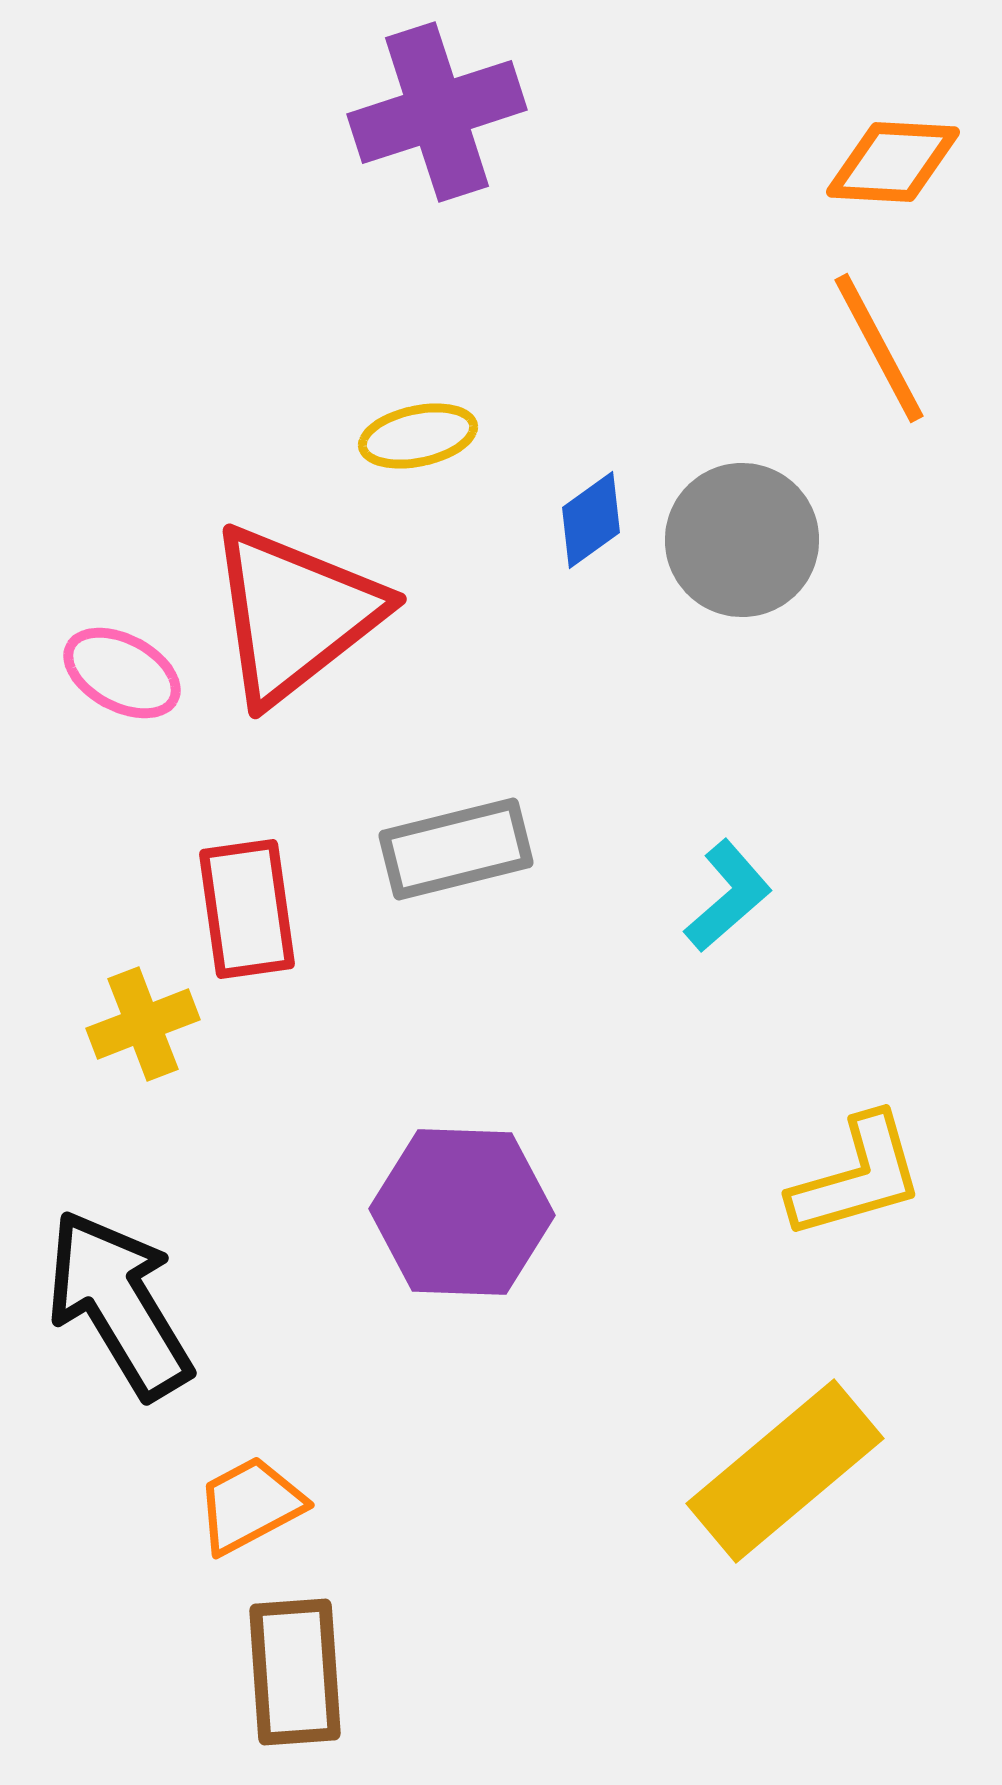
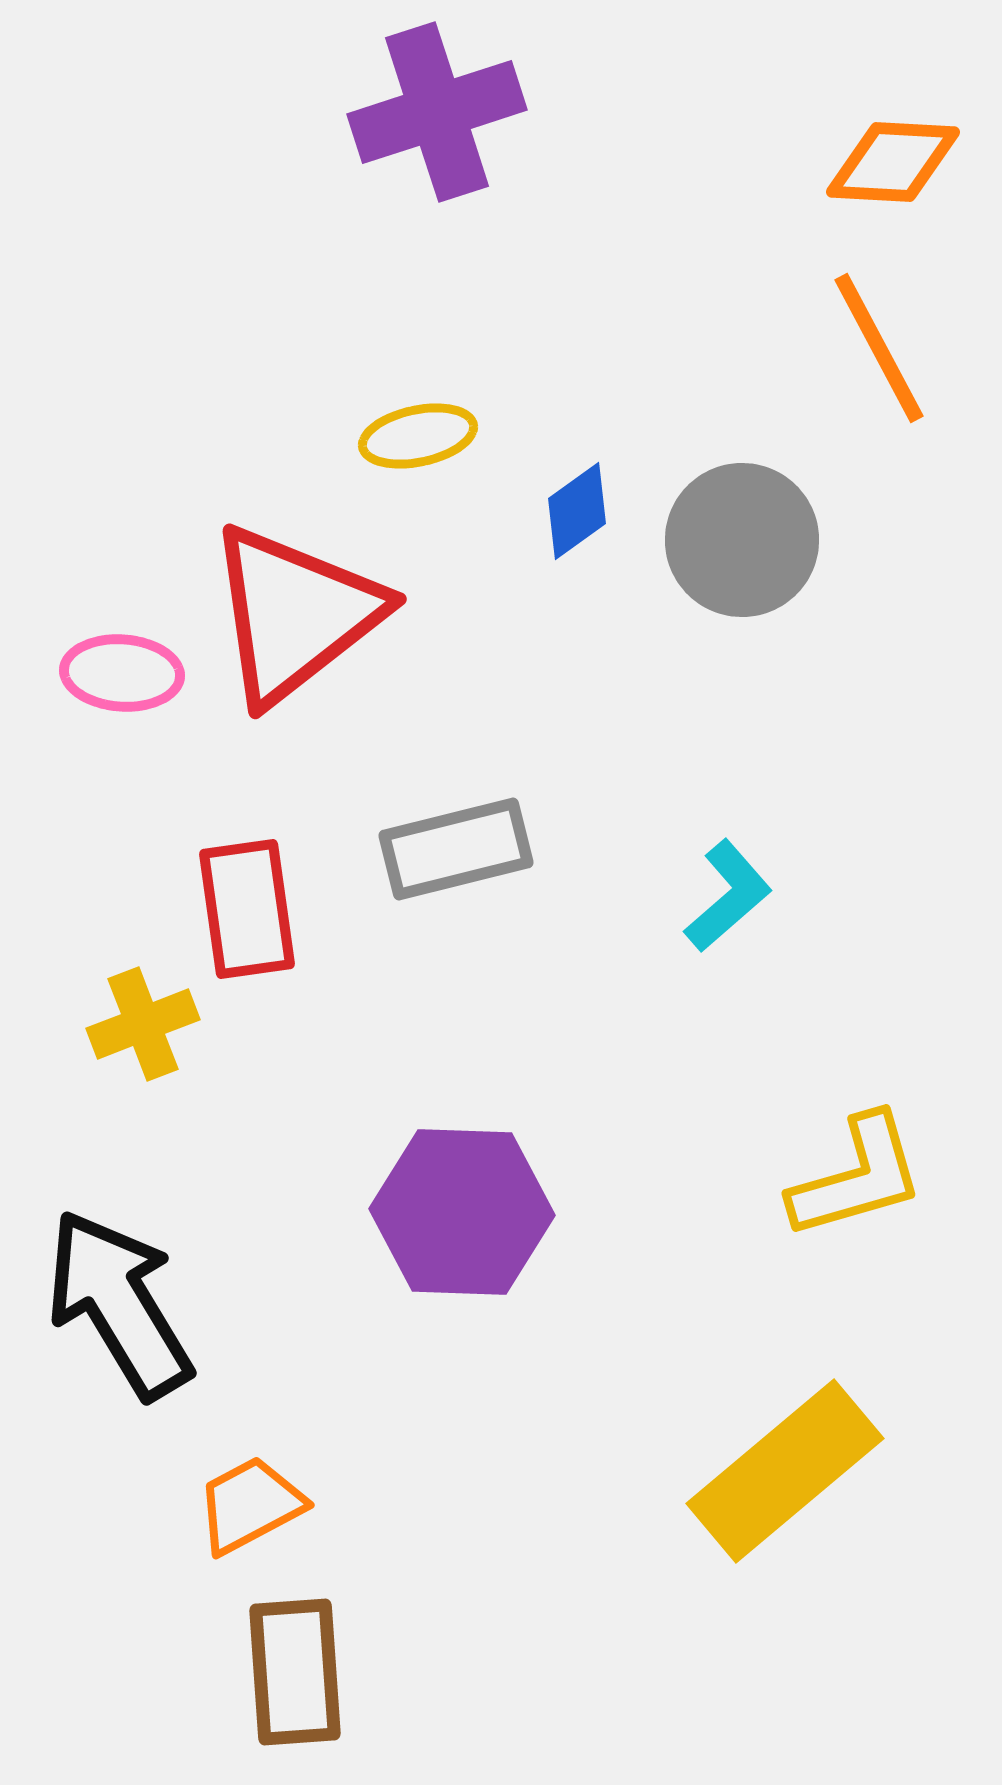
blue diamond: moved 14 px left, 9 px up
pink ellipse: rotated 24 degrees counterclockwise
